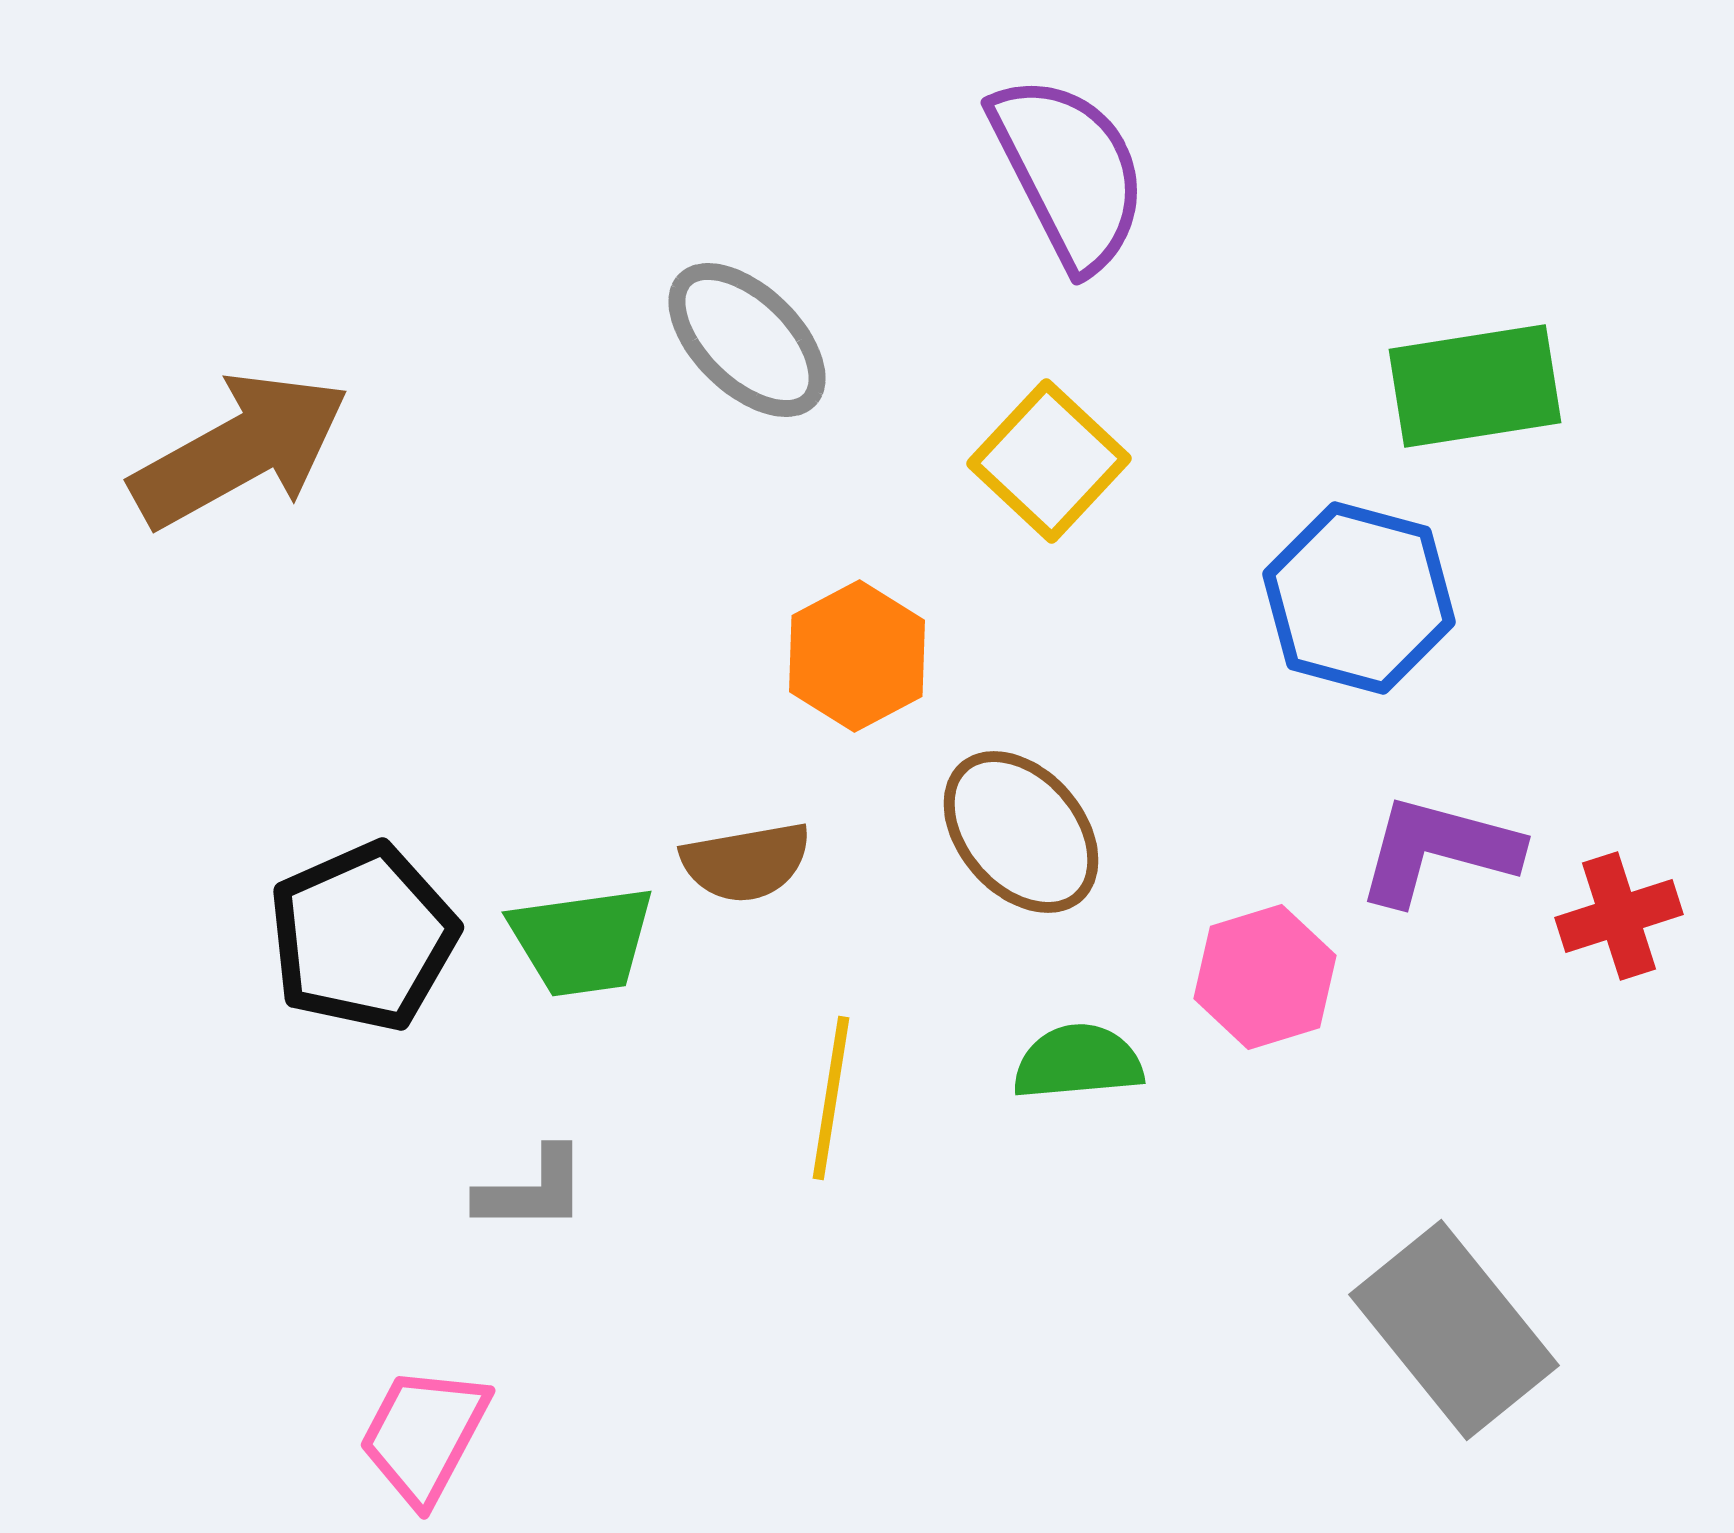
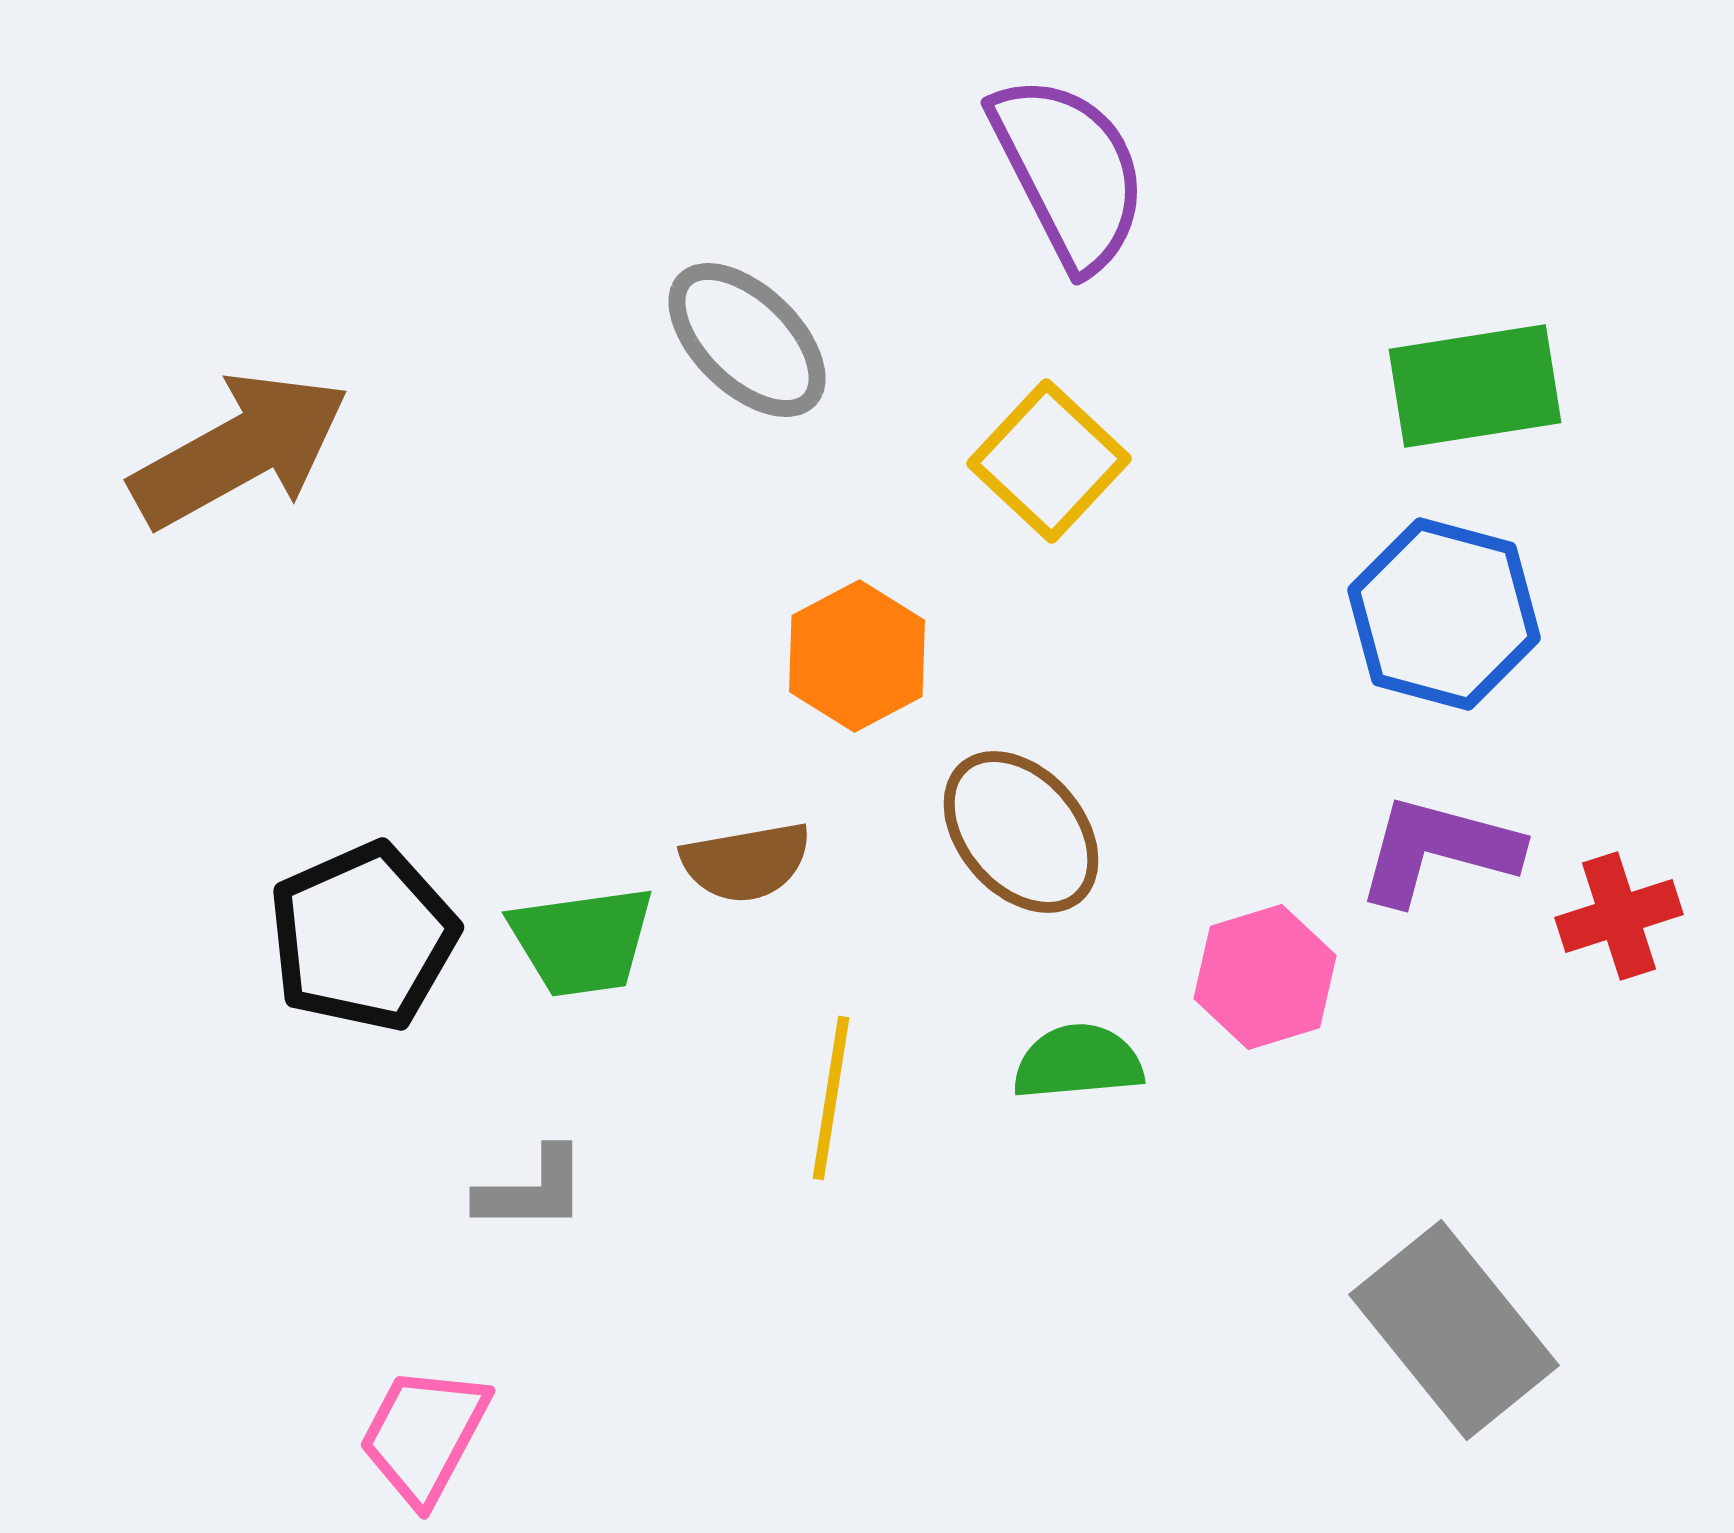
blue hexagon: moved 85 px right, 16 px down
